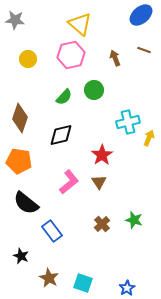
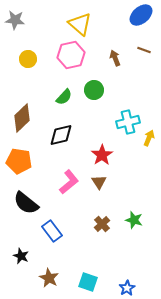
brown diamond: moved 2 px right; rotated 28 degrees clockwise
cyan square: moved 5 px right, 1 px up
